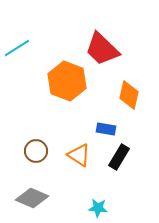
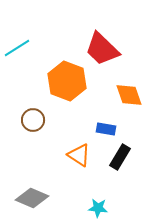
orange diamond: rotated 32 degrees counterclockwise
brown circle: moved 3 px left, 31 px up
black rectangle: moved 1 px right
